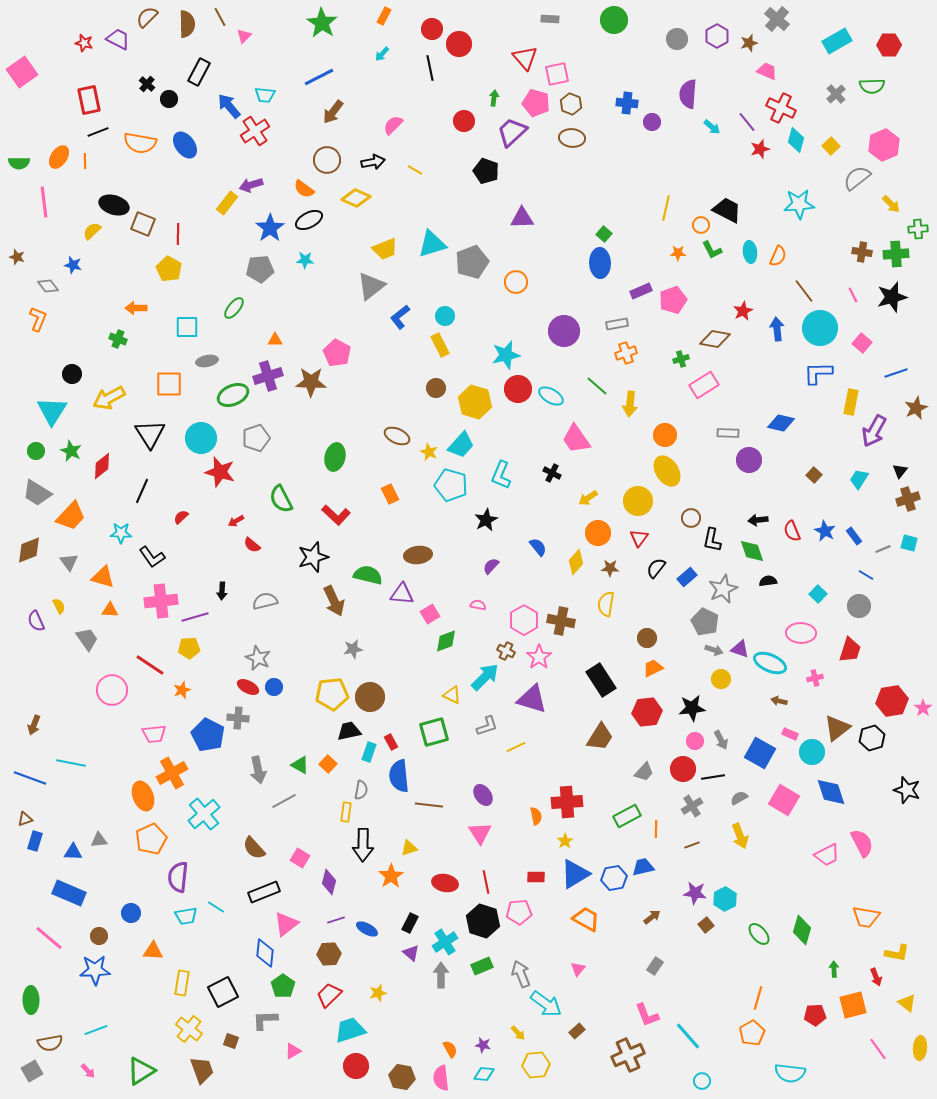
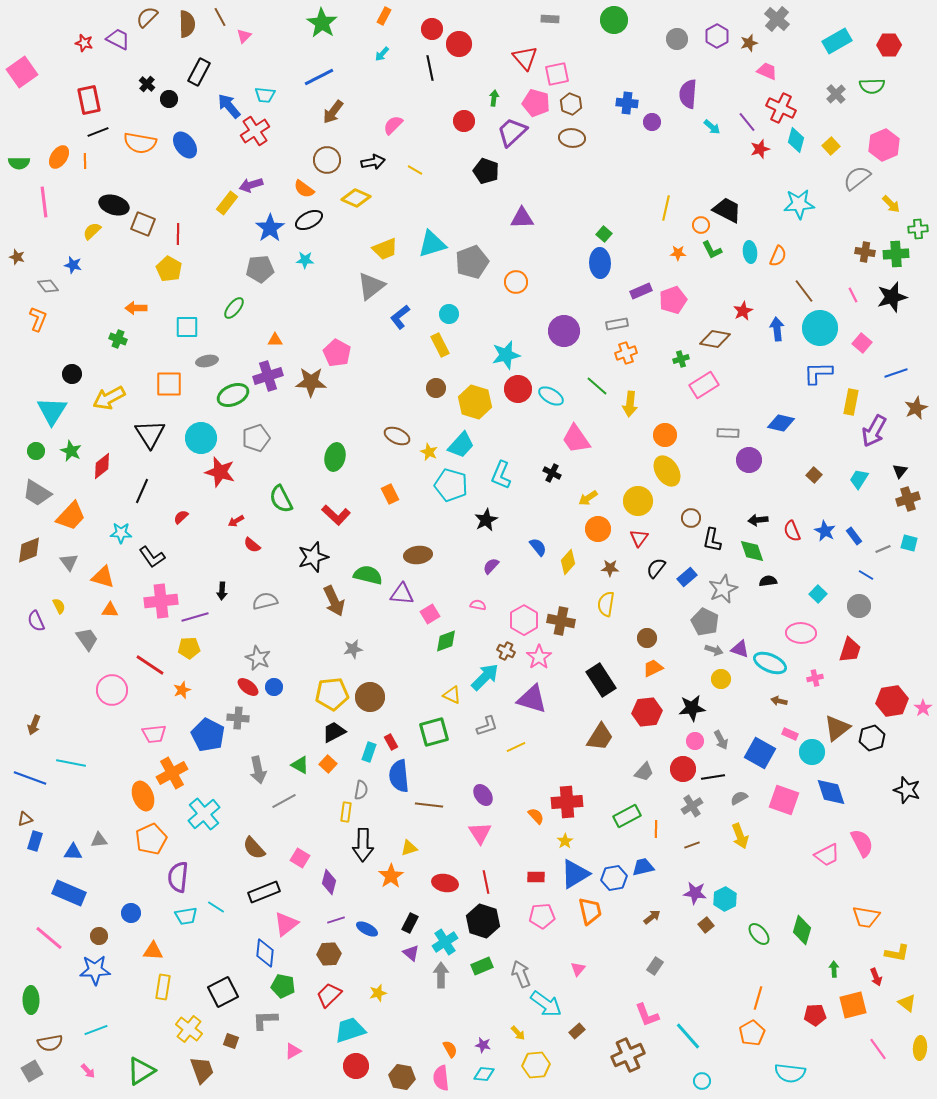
brown cross at (862, 252): moved 3 px right
cyan circle at (445, 316): moved 4 px right, 2 px up
orange circle at (598, 533): moved 4 px up
yellow diamond at (576, 562): moved 8 px left
red ellipse at (248, 687): rotated 10 degrees clockwise
black trapezoid at (349, 731): moved 15 px left, 1 px down; rotated 15 degrees counterclockwise
pink square at (784, 800): rotated 12 degrees counterclockwise
orange semicircle at (536, 816): rotated 30 degrees counterclockwise
pink pentagon at (519, 912): moved 23 px right, 4 px down
orange trapezoid at (586, 919): moved 4 px right, 8 px up; rotated 48 degrees clockwise
yellow rectangle at (182, 983): moved 19 px left, 4 px down
green pentagon at (283, 986): rotated 25 degrees counterclockwise
